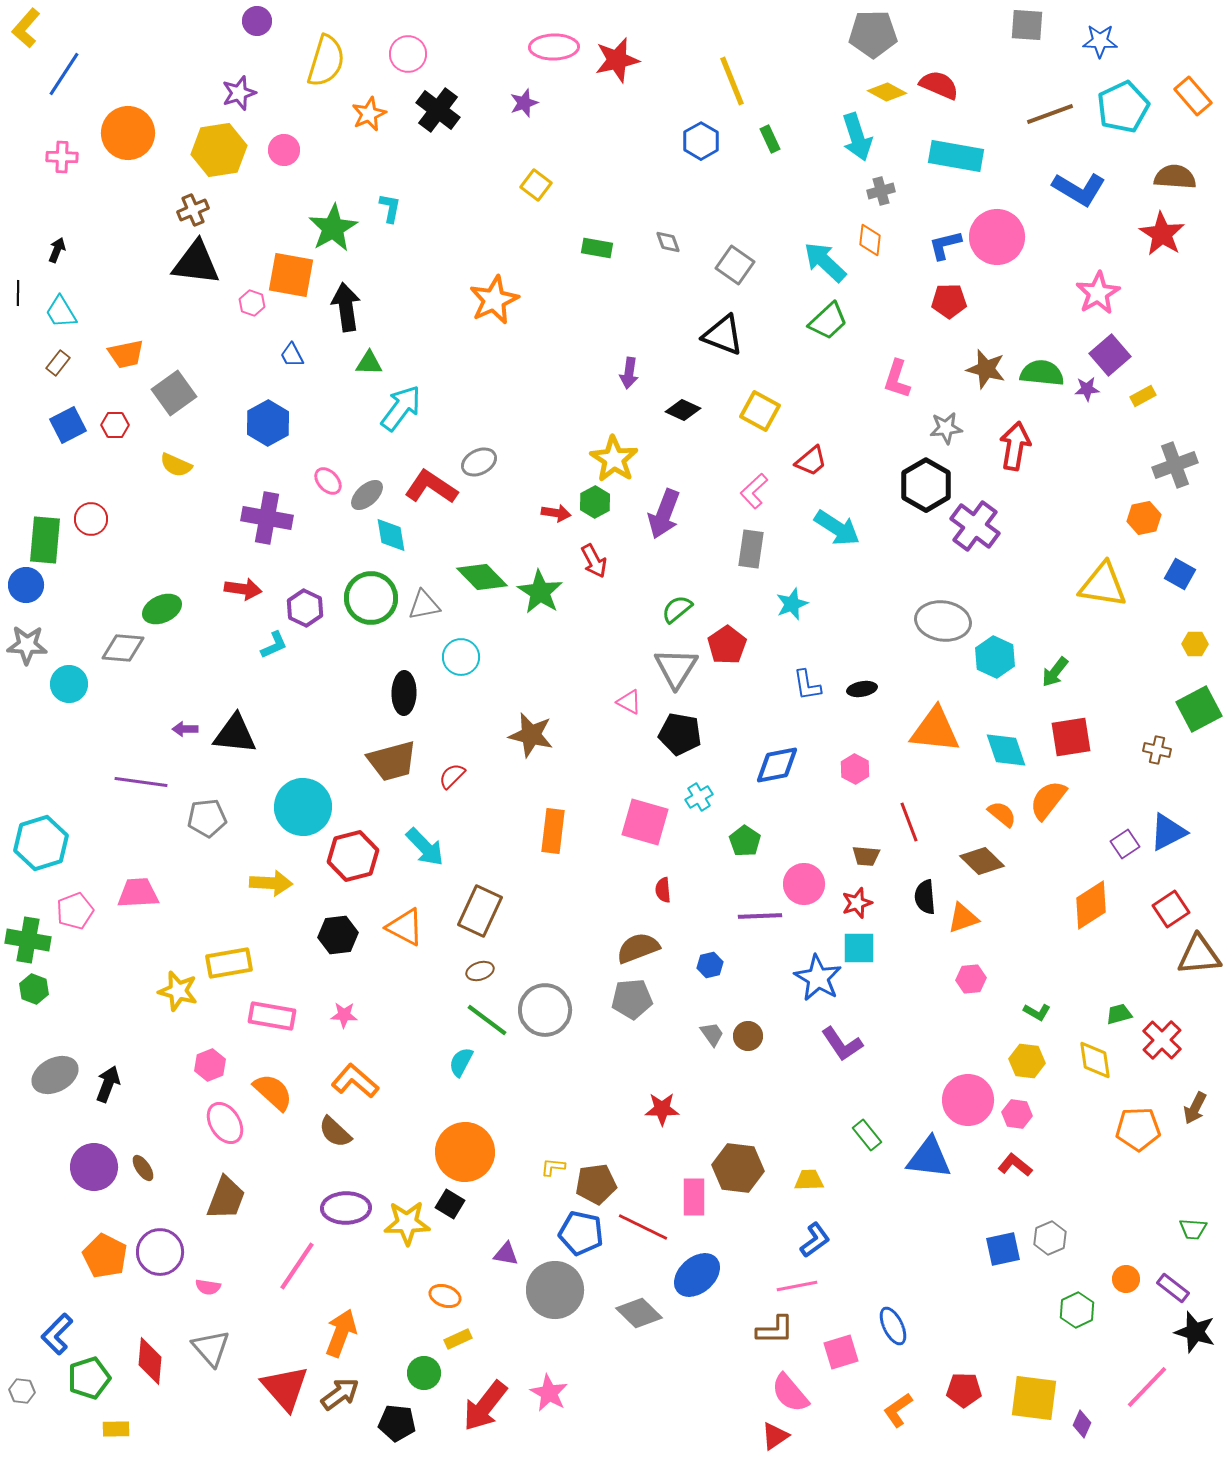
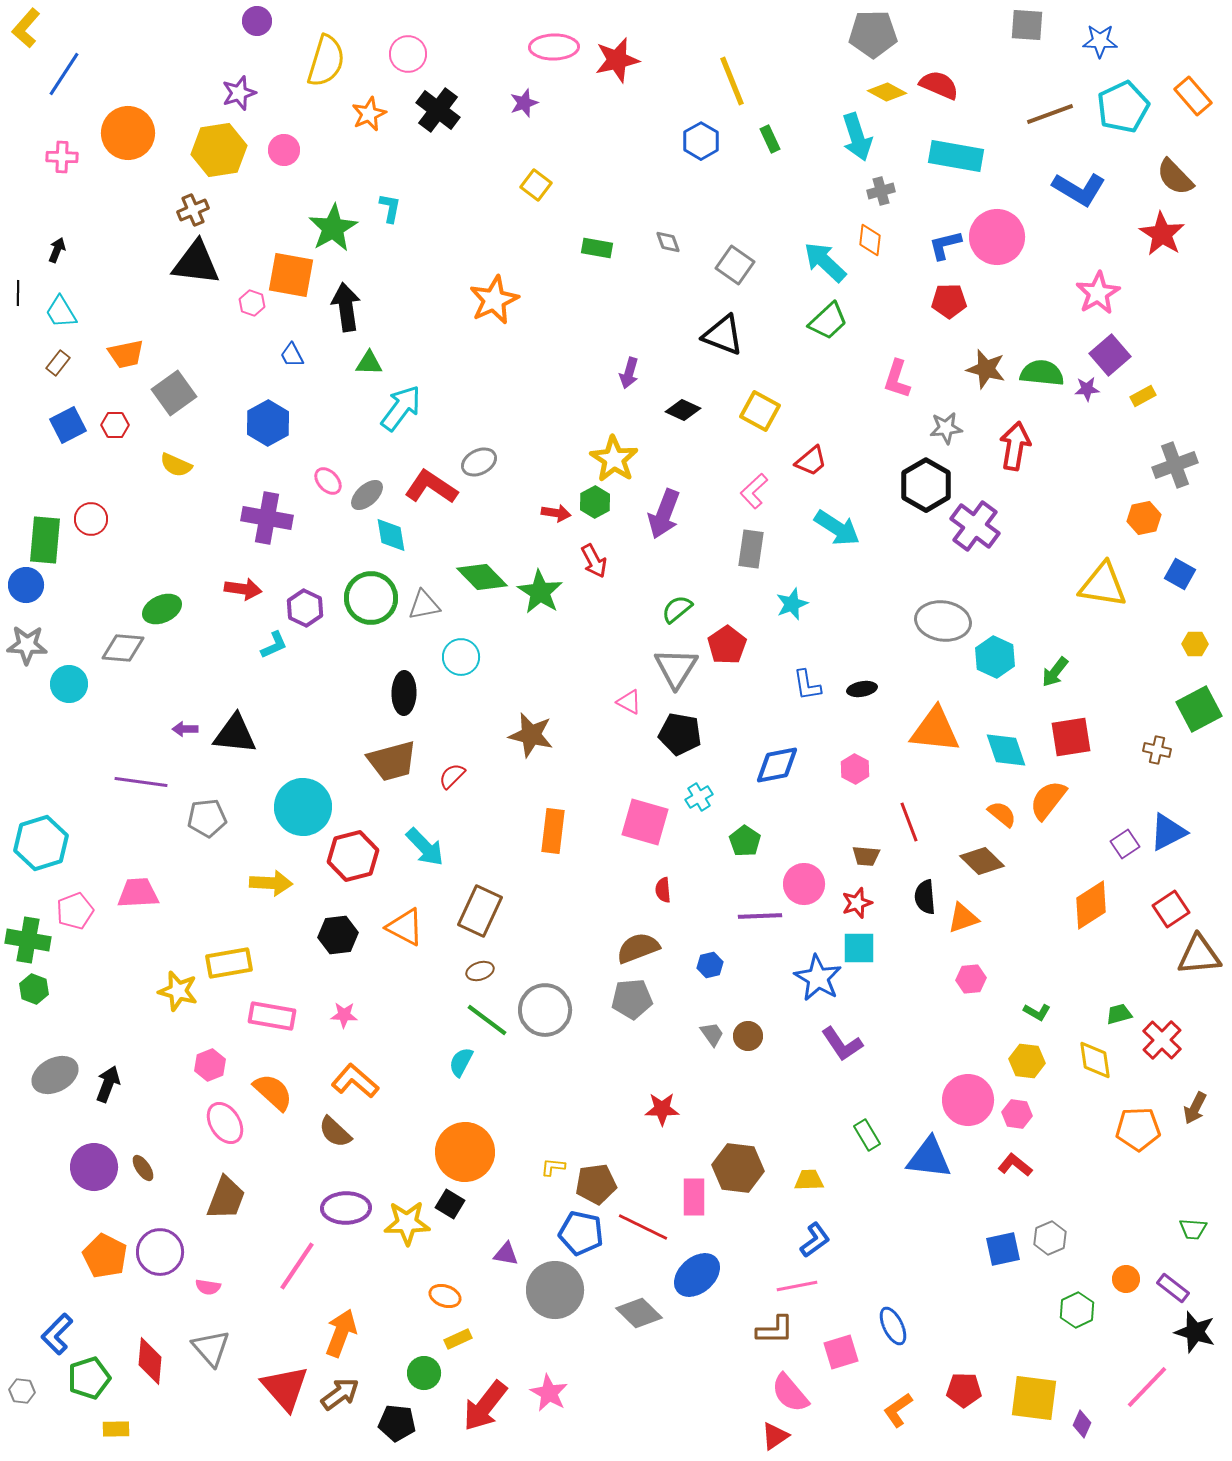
brown semicircle at (1175, 177): rotated 138 degrees counterclockwise
purple arrow at (629, 373): rotated 8 degrees clockwise
green rectangle at (867, 1135): rotated 8 degrees clockwise
